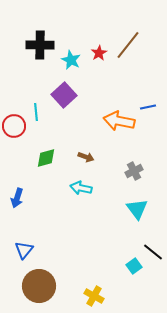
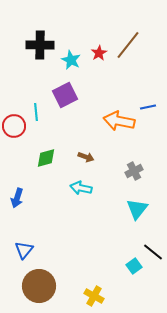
purple square: moved 1 px right; rotated 15 degrees clockwise
cyan triangle: rotated 15 degrees clockwise
